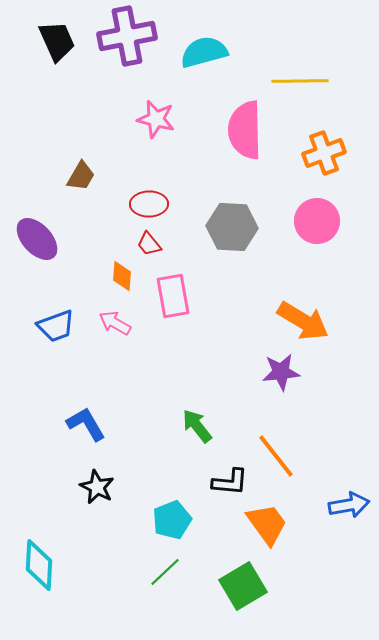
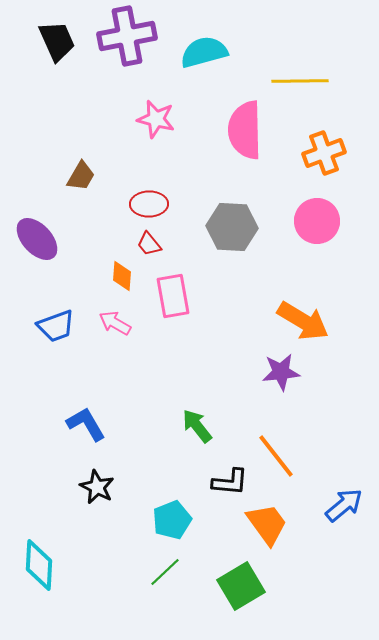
blue arrow: moved 5 px left; rotated 30 degrees counterclockwise
green square: moved 2 px left
